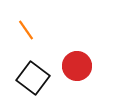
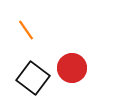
red circle: moved 5 px left, 2 px down
